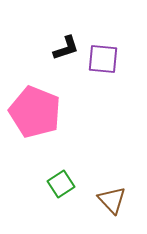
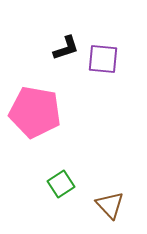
pink pentagon: rotated 12 degrees counterclockwise
brown triangle: moved 2 px left, 5 px down
